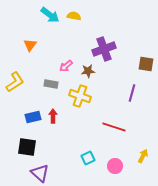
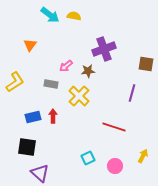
yellow cross: moved 1 px left; rotated 25 degrees clockwise
